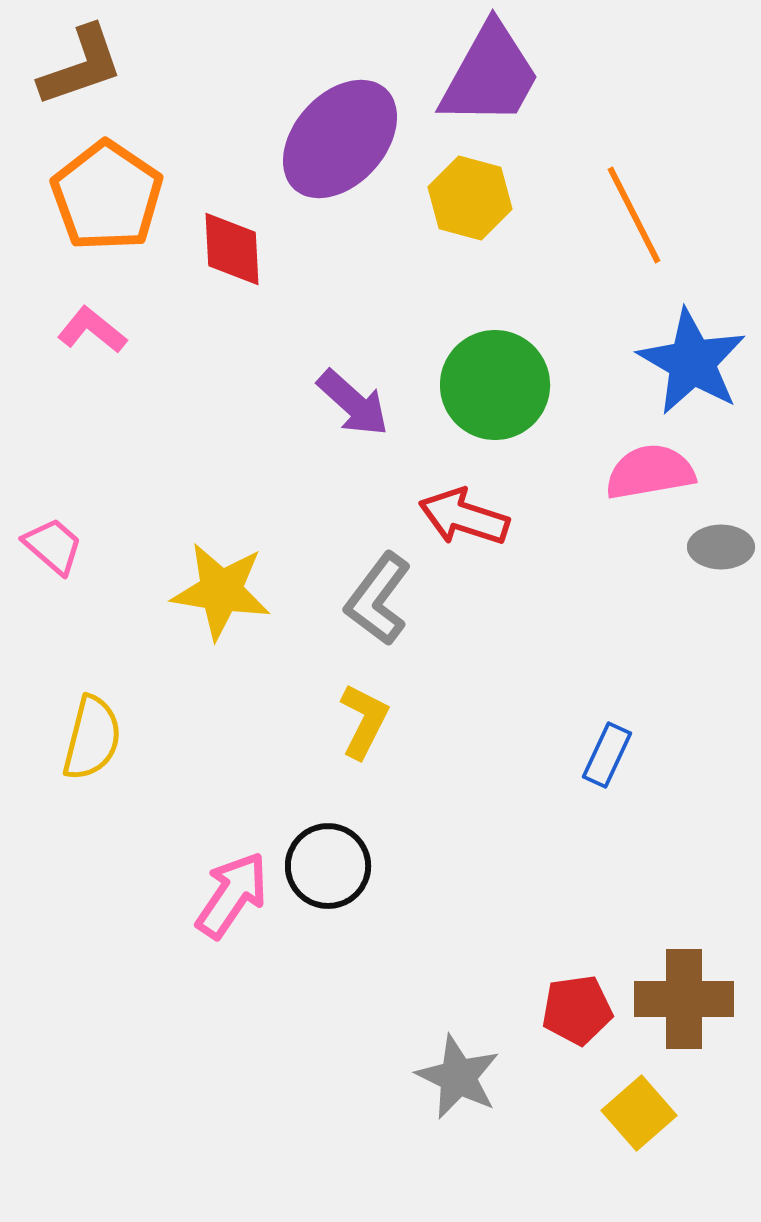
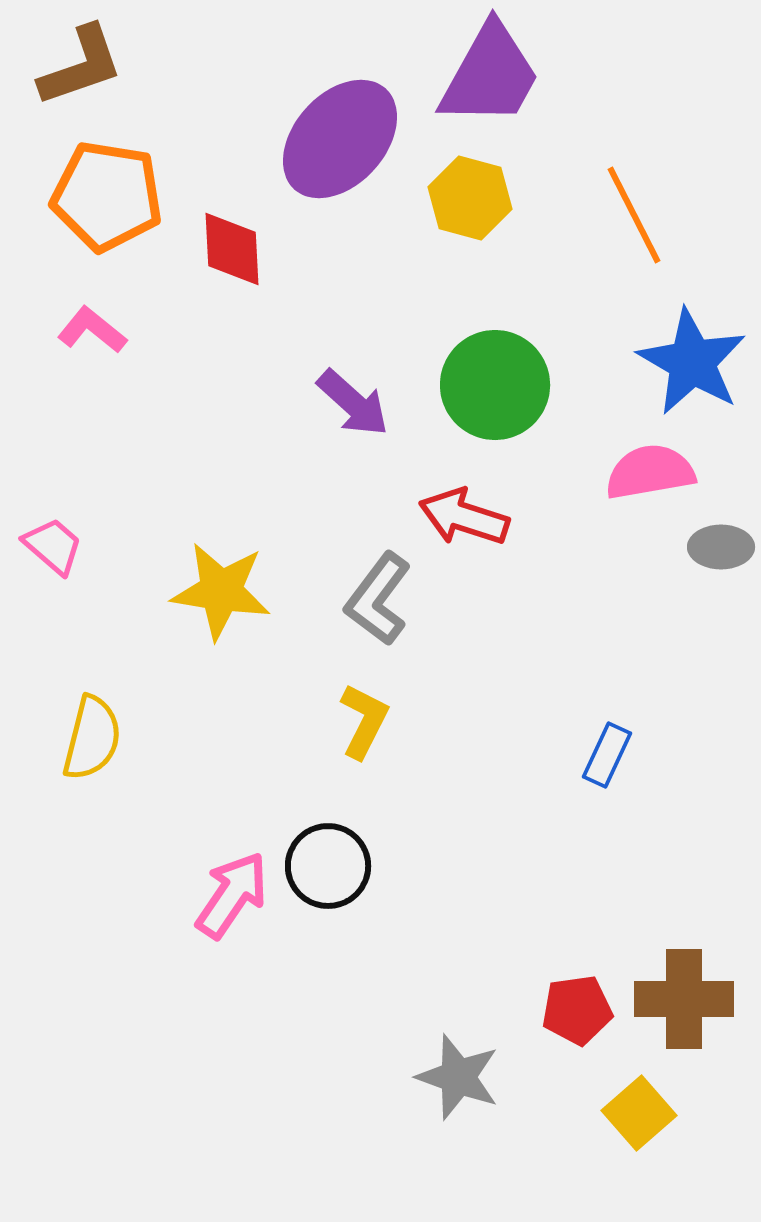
orange pentagon: rotated 25 degrees counterclockwise
gray star: rotated 6 degrees counterclockwise
